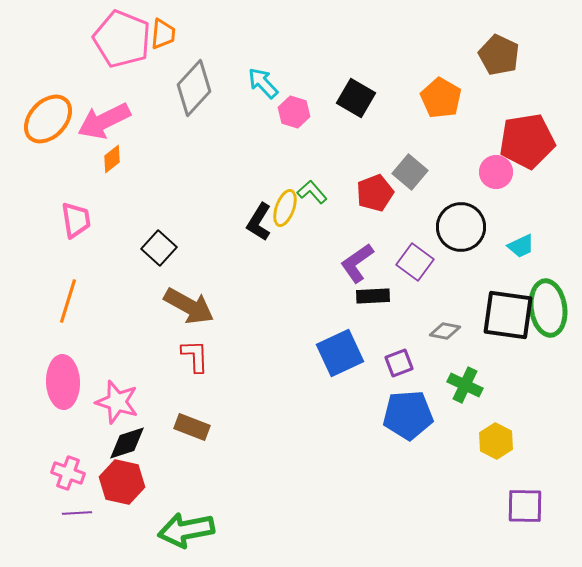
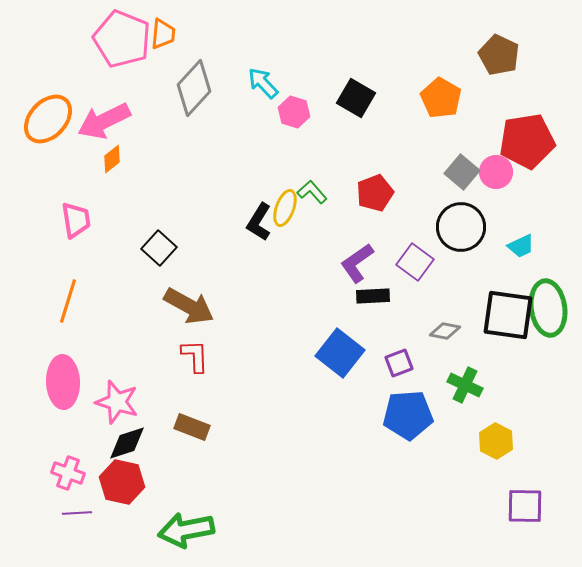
gray square at (410, 172): moved 52 px right
blue square at (340, 353): rotated 27 degrees counterclockwise
